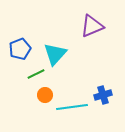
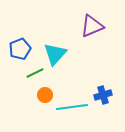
green line: moved 1 px left, 1 px up
